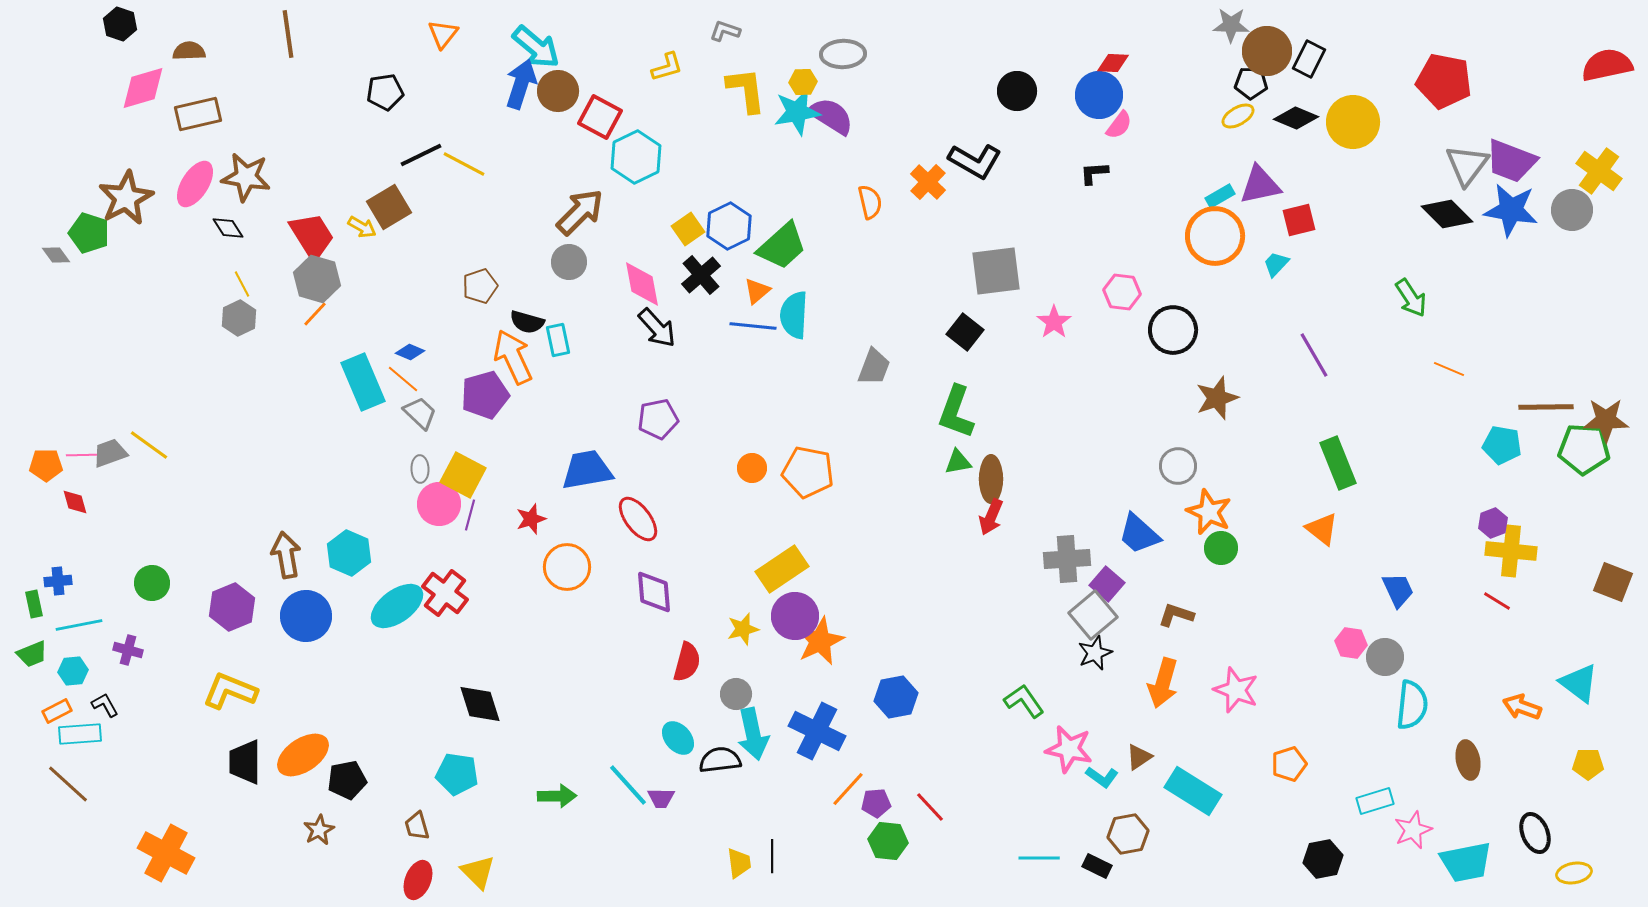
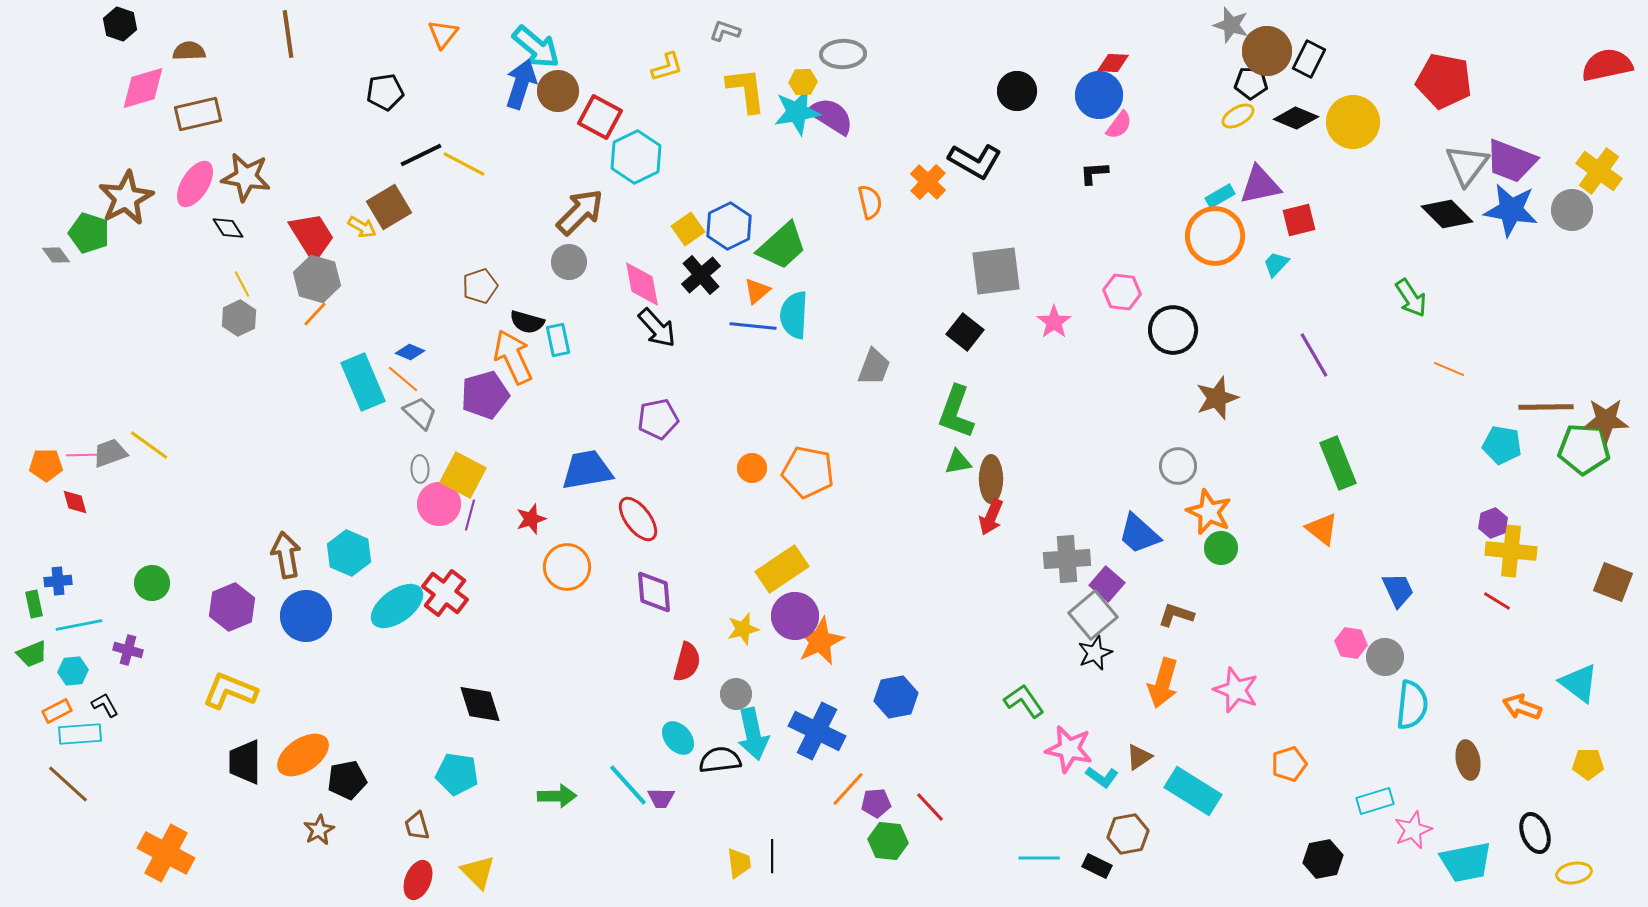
gray star at (1231, 25): rotated 15 degrees clockwise
